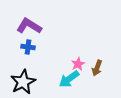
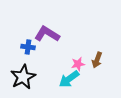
purple L-shape: moved 18 px right, 8 px down
pink star: rotated 16 degrees clockwise
brown arrow: moved 8 px up
black star: moved 5 px up
